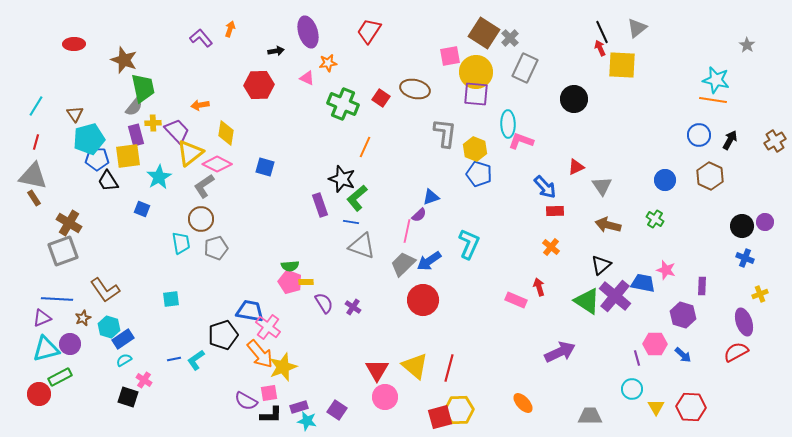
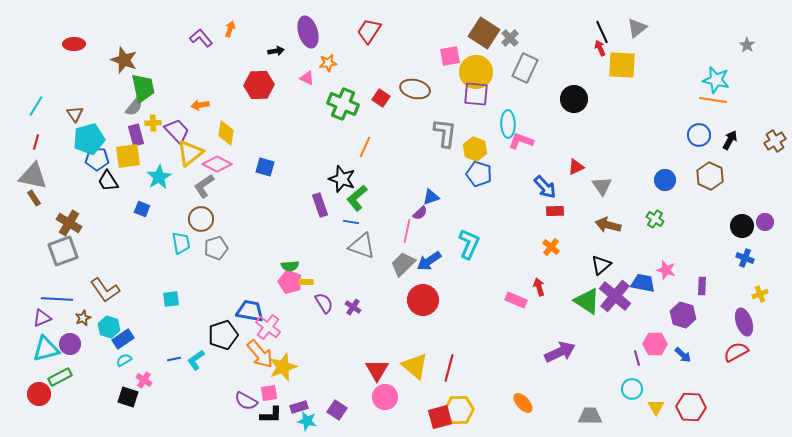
purple semicircle at (419, 215): moved 1 px right, 2 px up
